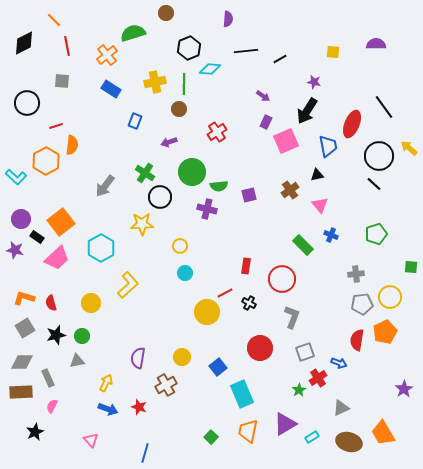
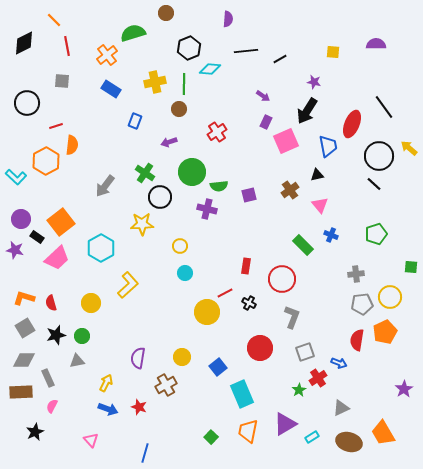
gray diamond at (22, 362): moved 2 px right, 2 px up
